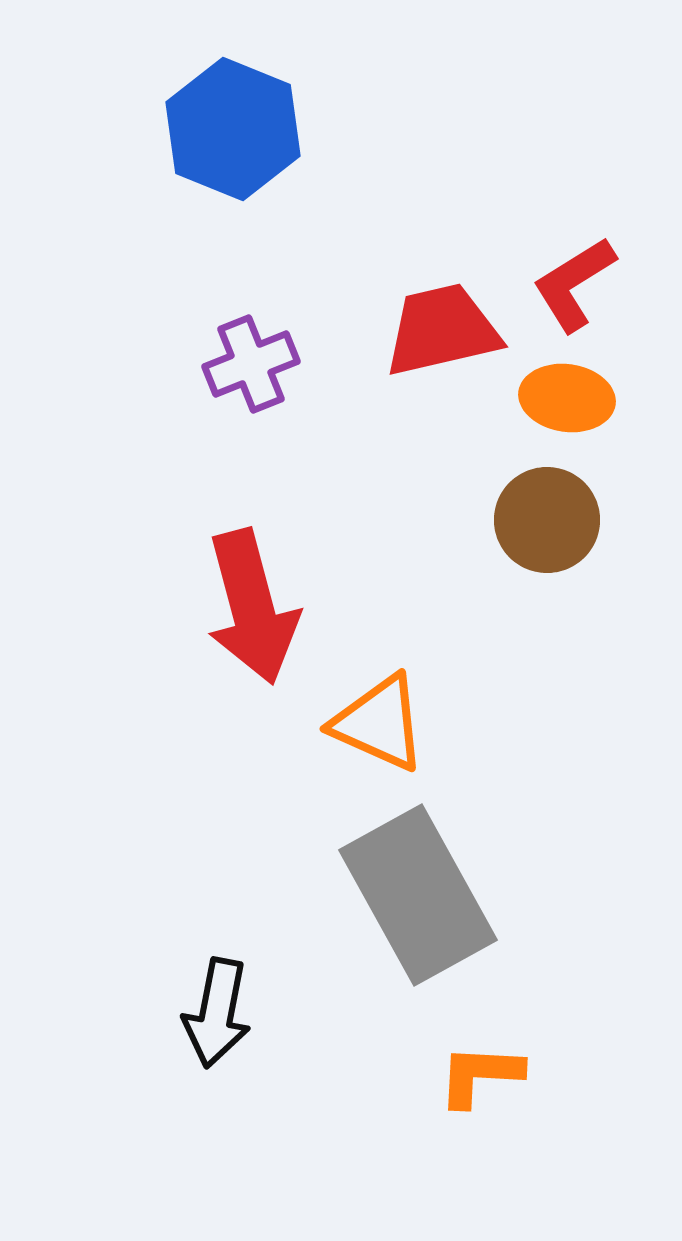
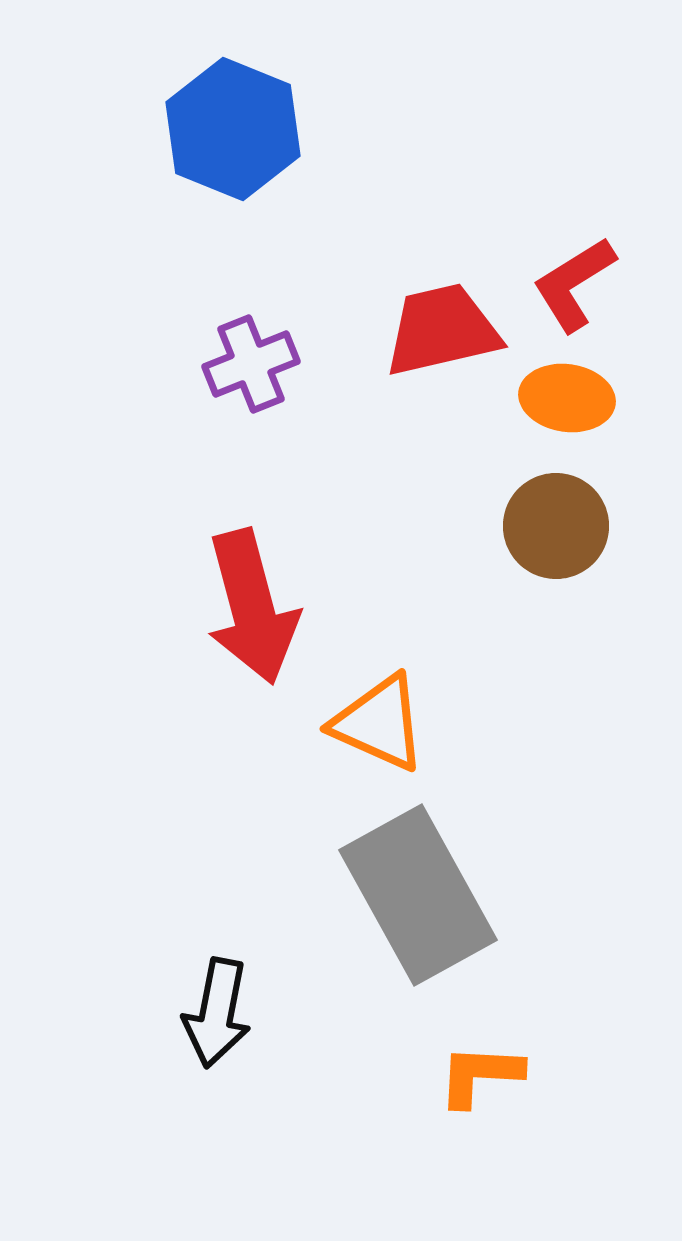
brown circle: moved 9 px right, 6 px down
